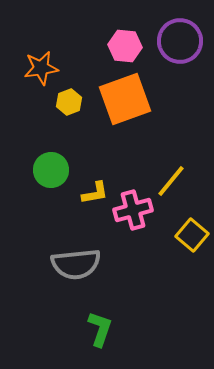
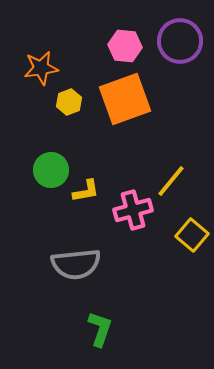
yellow L-shape: moved 9 px left, 2 px up
